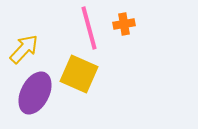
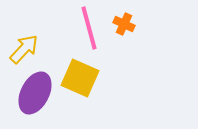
orange cross: rotated 35 degrees clockwise
yellow square: moved 1 px right, 4 px down
